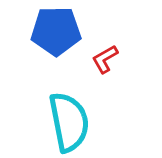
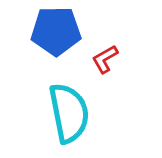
cyan semicircle: moved 9 px up
